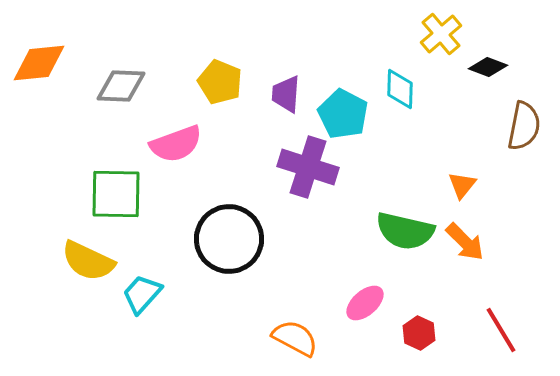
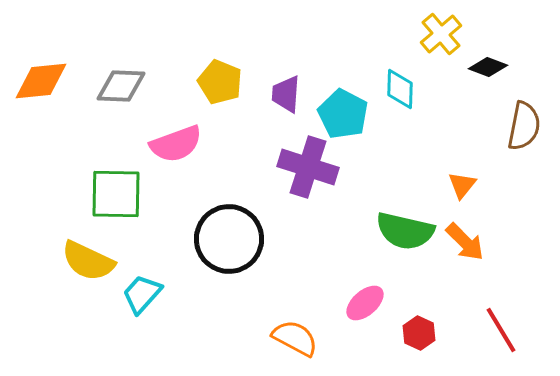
orange diamond: moved 2 px right, 18 px down
